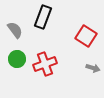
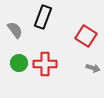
green circle: moved 2 px right, 4 px down
red cross: rotated 20 degrees clockwise
